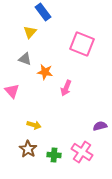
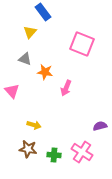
brown star: rotated 24 degrees counterclockwise
